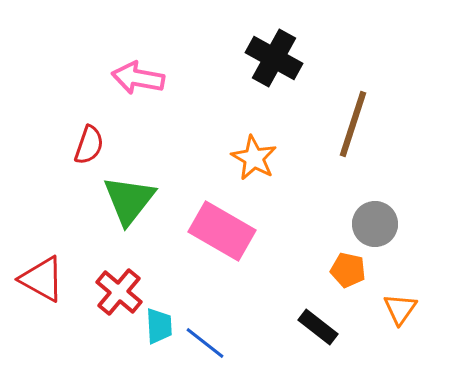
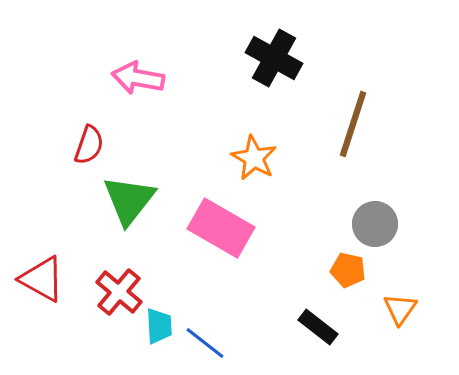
pink rectangle: moved 1 px left, 3 px up
